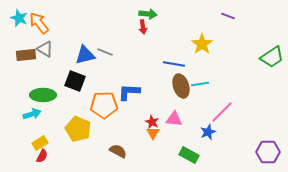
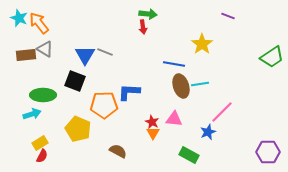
blue triangle: rotated 45 degrees counterclockwise
